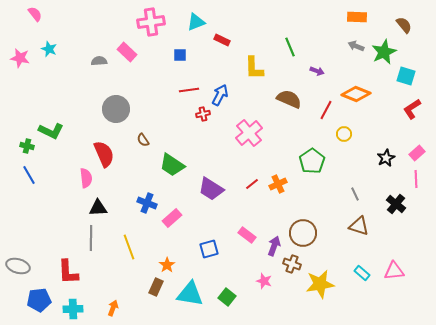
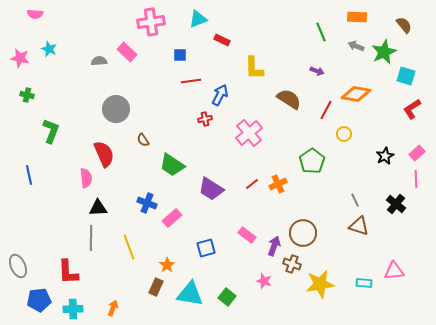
pink semicircle at (35, 14): rotated 133 degrees clockwise
cyan triangle at (196, 22): moved 2 px right, 3 px up
green line at (290, 47): moved 31 px right, 15 px up
red line at (189, 90): moved 2 px right, 9 px up
orange diamond at (356, 94): rotated 12 degrees counterclockwise
brown semicircle at (289, 99): rotated 10 degrees clockwise
red cross at (203, 114): moved 2 px right, 5 px down
green L-shape at (51, 131): rotated 95 degrees counterclockwise
green cross at (27, 146): moved 51 px up
black star at (386, 158): moved 1 px left, 2 px up
blue line at (29, 175): rotated 18 degrees clockwise
gray line at (355, 194): moved 6 px down
blue square at (209, 249): moved 3 px left, 1 px up
gray ellipse at (18, 266): rotated 50 degrees clockwise
cyan rectangle at (362, 273): moved 2 px right, 10 px down; rotated 35 degrees counterclockwise
